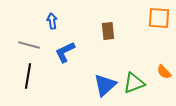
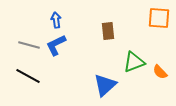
blue arrow: moved 4 px right, 1 px up
blue L-shape: moved 9 px left, 7 px up
orange semicircle: moved 4 px left
black line: rotated 70 degrees counterclockwise
green triangle: moved 21 px up
